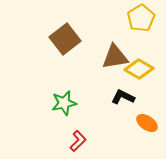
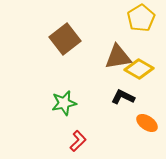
brown triangle: moved 3 px right
